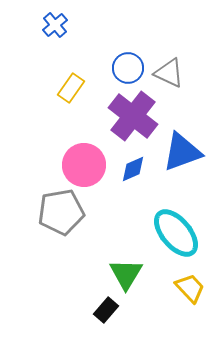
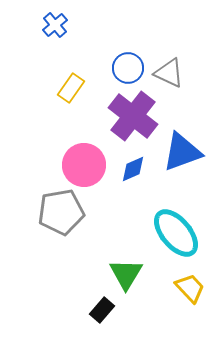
black rectangle: moved 4 px left
